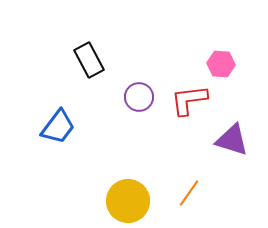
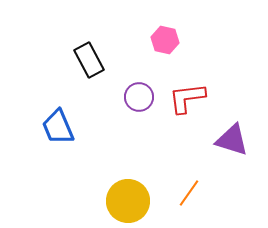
pink hexagon: moved 56 px left, 24 px up; rotated 8 degrees clockwise
red L-shape: moved 2 px left, 2 px up
blue trapezoid: rotated 120 degrees clockwise
